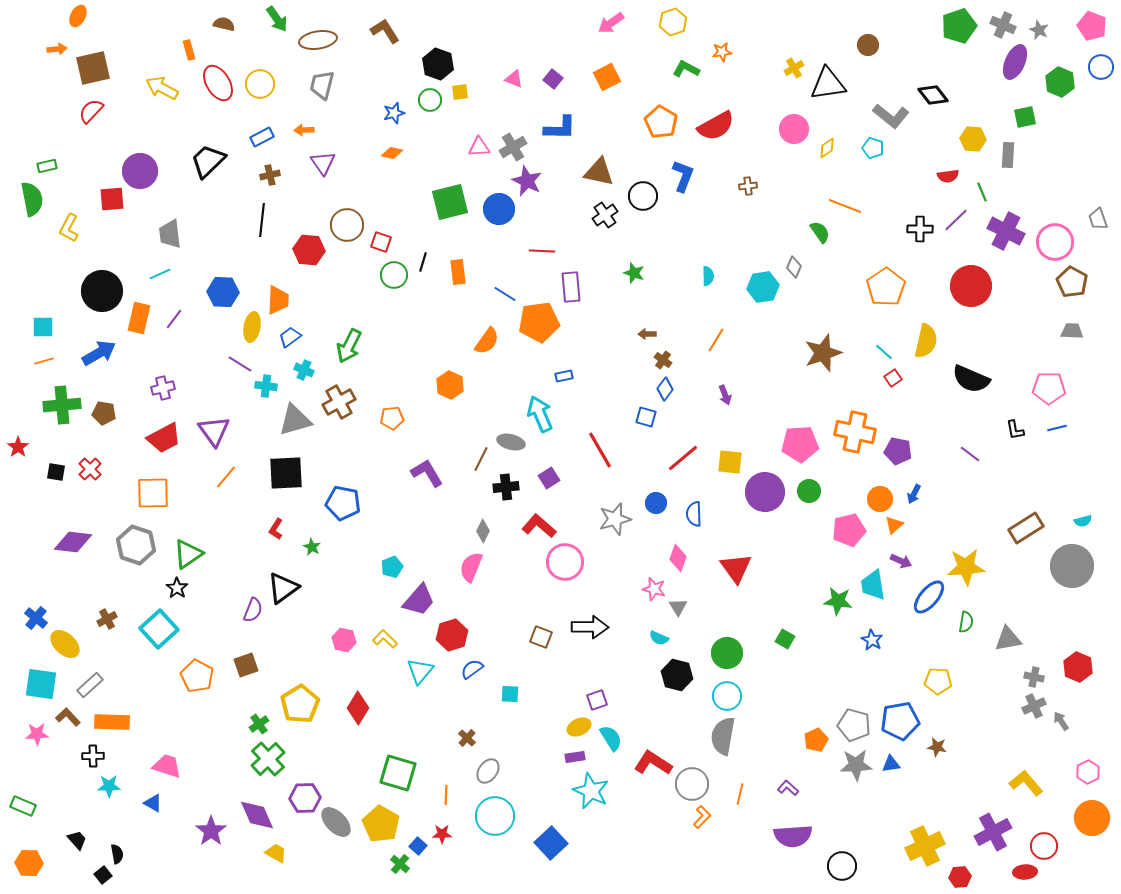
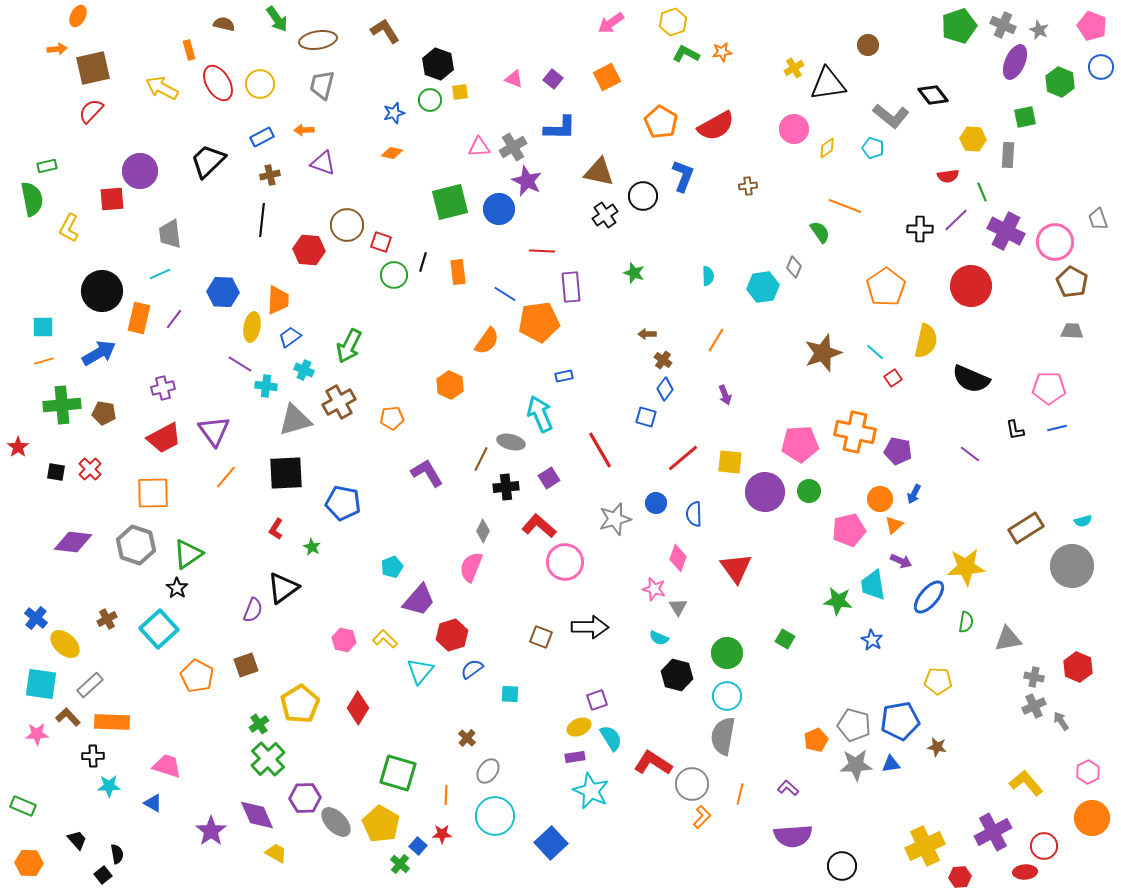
green L-shape at (686, 69): moved 15 px up
purple triangle at (323, 163): rotated 36 degrees counterclockwise
cyan line at (884, 352): moved 9 px left
